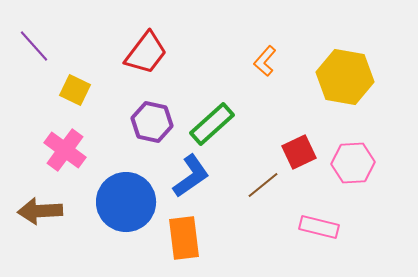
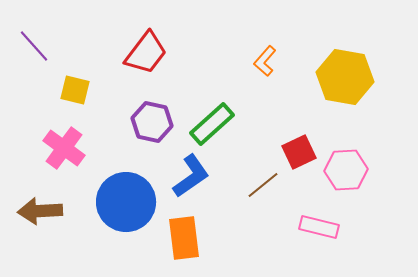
yellow square: rotated 12 degrees counterclockwise
pink cross: moved 1 px left, 2 px up
pink hexagon: moved 7 px left, 7 px down
